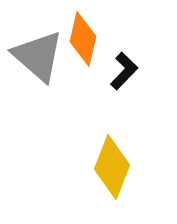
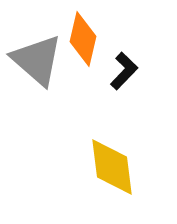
gray triangle: moved 1 px left, 4 px down
yellow diamond: rotated 28 degrees counterclockwise
